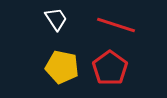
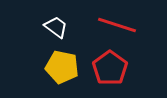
white trapezoid: moved 8 px down; rotated 20 degrees counterclockwise
red line: moved 1 px right
